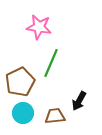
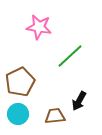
green line: moved 19 px right, 7 px up; rotated 24 degrees clockwise
cyan circle: moved 5 px left, 1 px down
